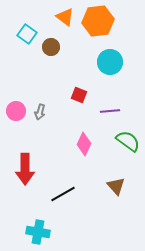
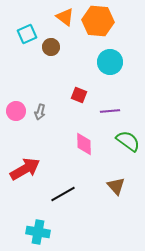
orange hexagon: rotated 12 degrees clockwise
cyan square: rotated 30 degrees clockwise
pink diamond: rotated 25 degrees counterclockwise
red arrow: rotated 120 degrees counterclockwise
